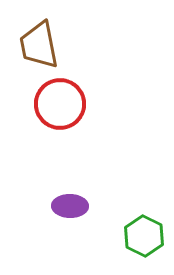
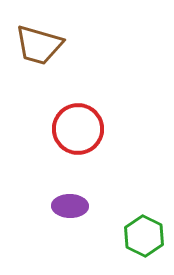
brown trapezoid: rotated 63 degrees counterclockwise
red circle: moved 18 px right, 25 px down
